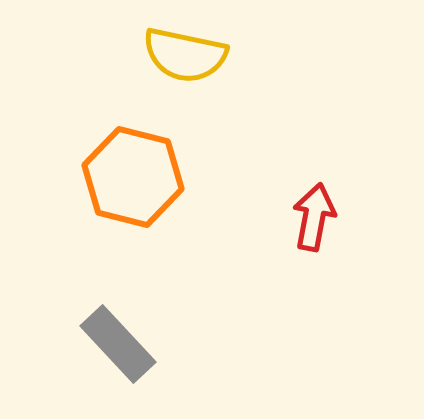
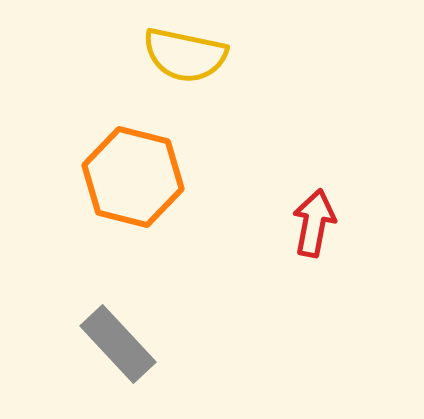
red arrow: moved 6 px down
